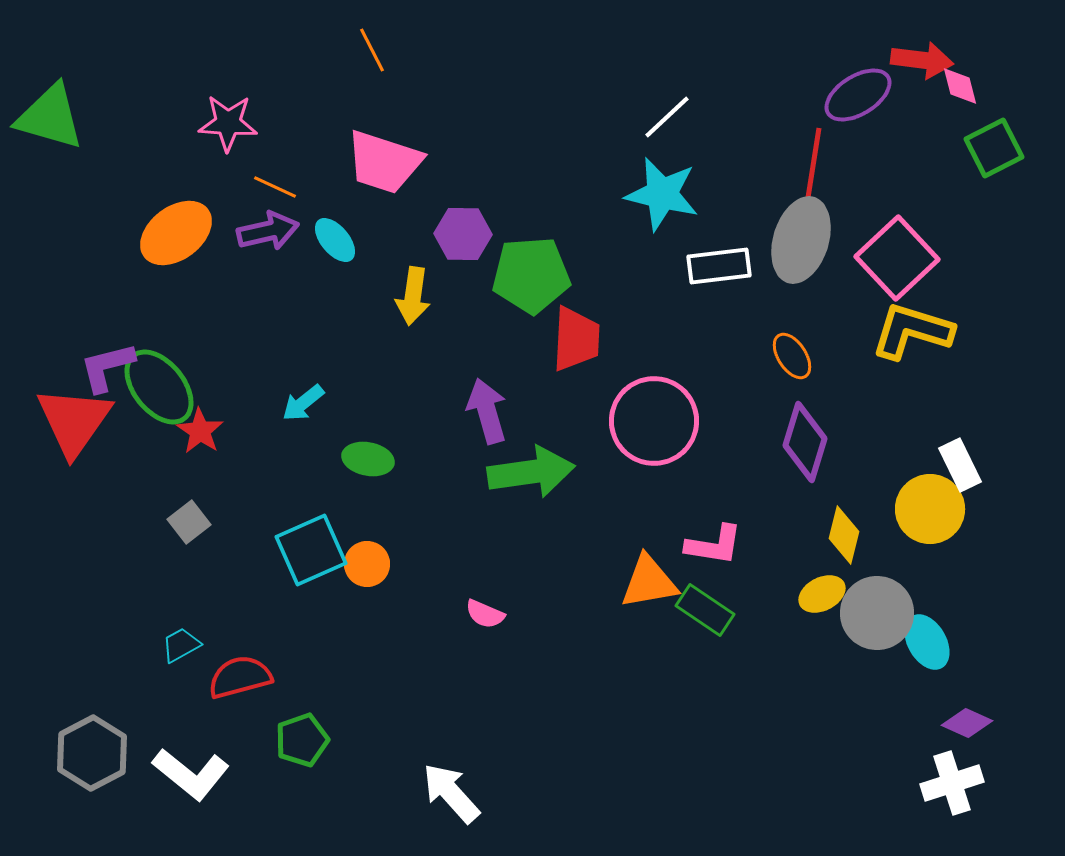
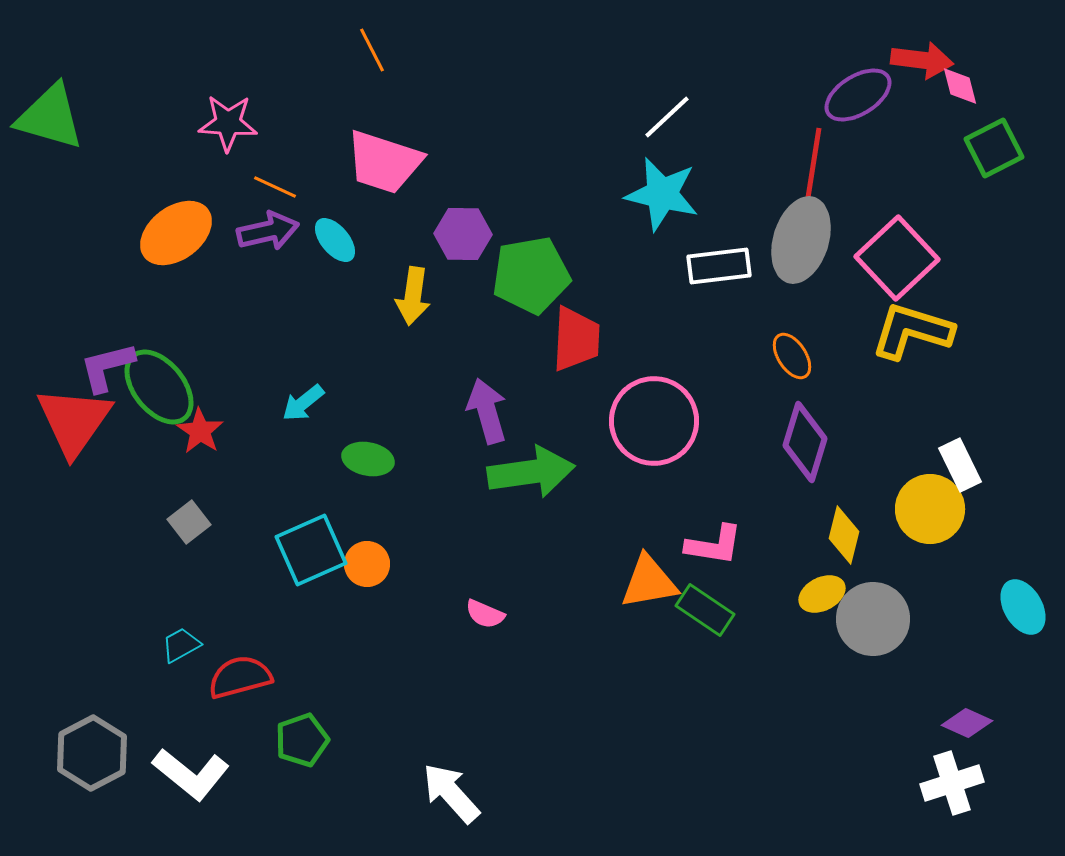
green pentagon at (531, 275): rotated 6 degrees counterclockwise
gray circle at (877, 613): moved 4 px left, 6 px down
cyan ellipse at (927, 642): moved 96 px right, 35 px up
